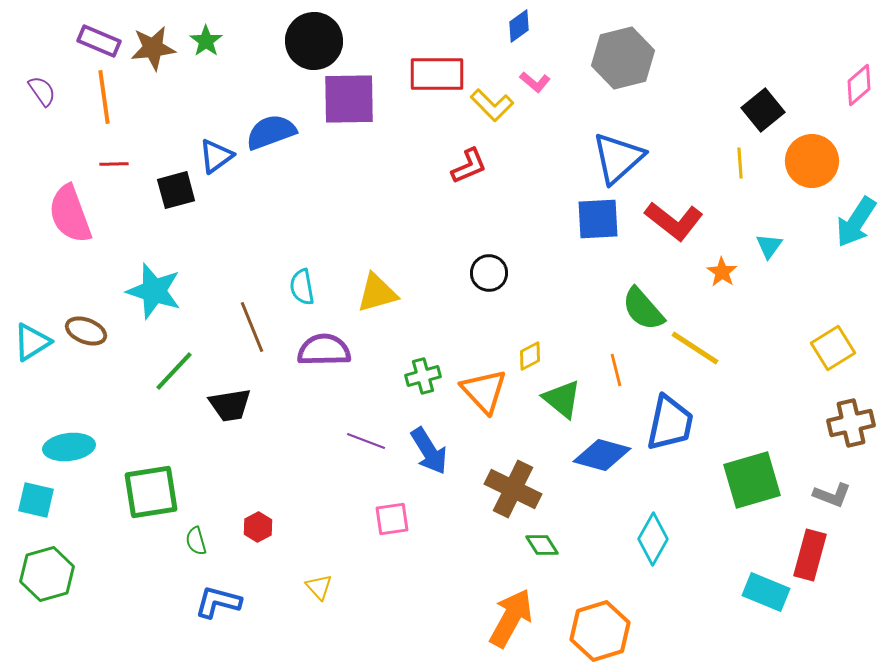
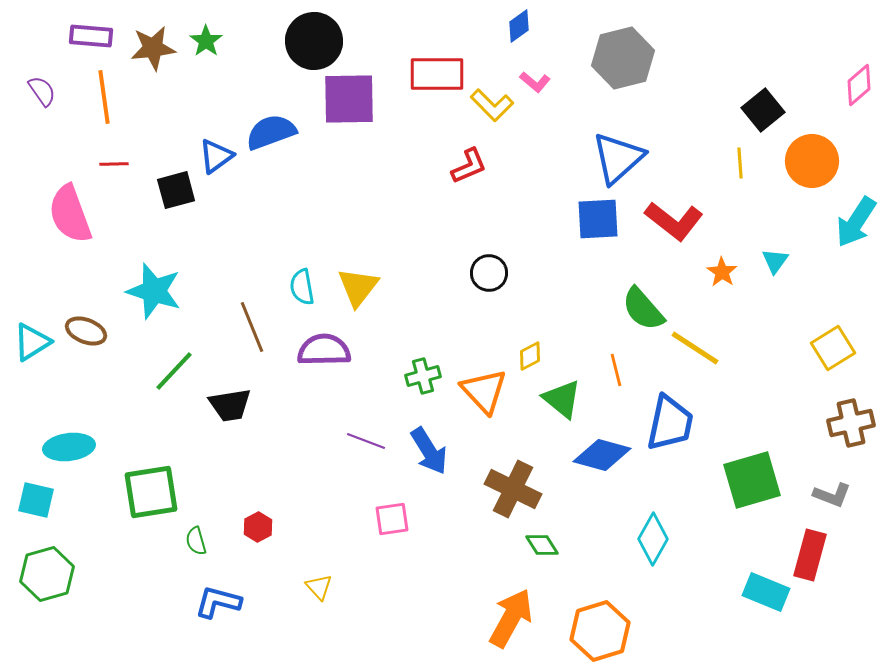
purple rectangle at (99, 41): moved 8 px left, 5 px up; rotated 18 degrees counterclockwise
cyan triangle at (769, 246): moved 6 px right, 15 px down
yellow triangle at (377, 293): moved 19 px left, 6 px up; rotated 36 degrees counterclockwise
